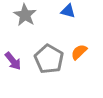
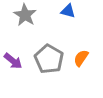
orange semicircle: moved 2 px right, 6 px down; rotated 12 degrees counterclockwise
purple arrow: rotated 12 degrees counterclockwise
